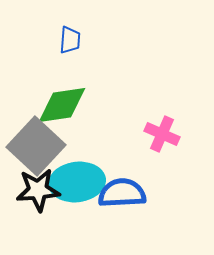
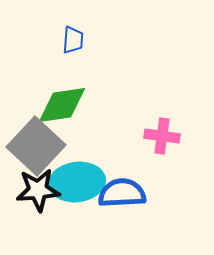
blue trapezoid: moved 3 px right
pink cross: moved 2 px down; rotated 16 degrees counterclockwise
